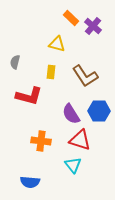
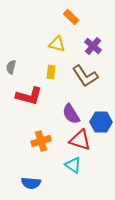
orange rectangle: moved 1 px up
purple cross: moved 20 px down
gray semicircle: moved 4 px left, 5 px down
blue hexagon: moved 2 px right, 11 px down
orange cross: rotated 24 degrees counterclockwise
cyan triangle: rotated 18 degrees counterclockwise
blue semicircle: moved 1 px right, 1 px down
